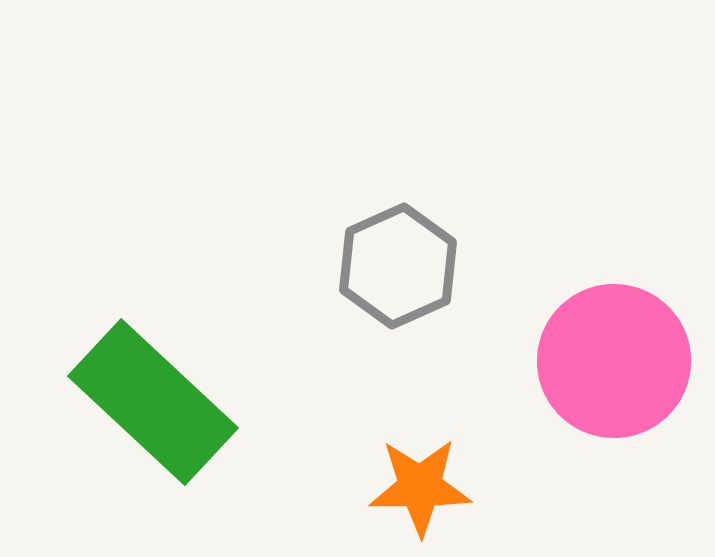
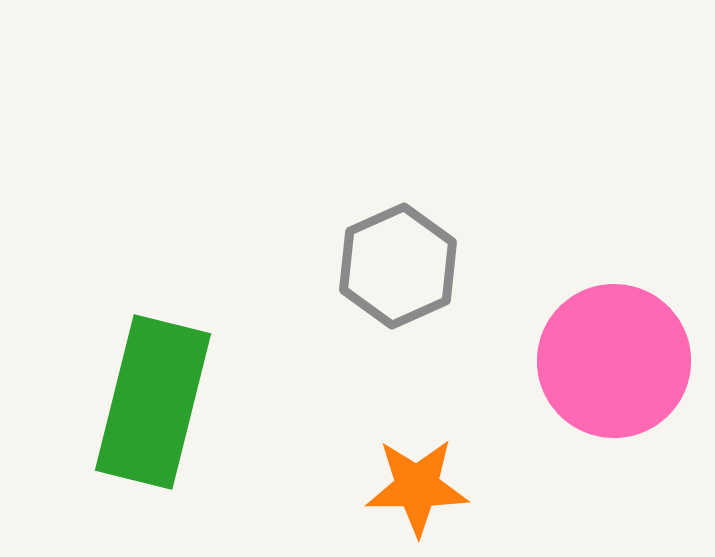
green rectangle: rotated 61 degrees clockwise
orange star: moved 3 px left
